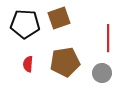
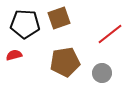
red line: moved 2 px right, 4 px up; rotated 52 degrees clockwise
red semicircle: moved 14 px left, 9 px up; rotated 70 degrees clockwise
